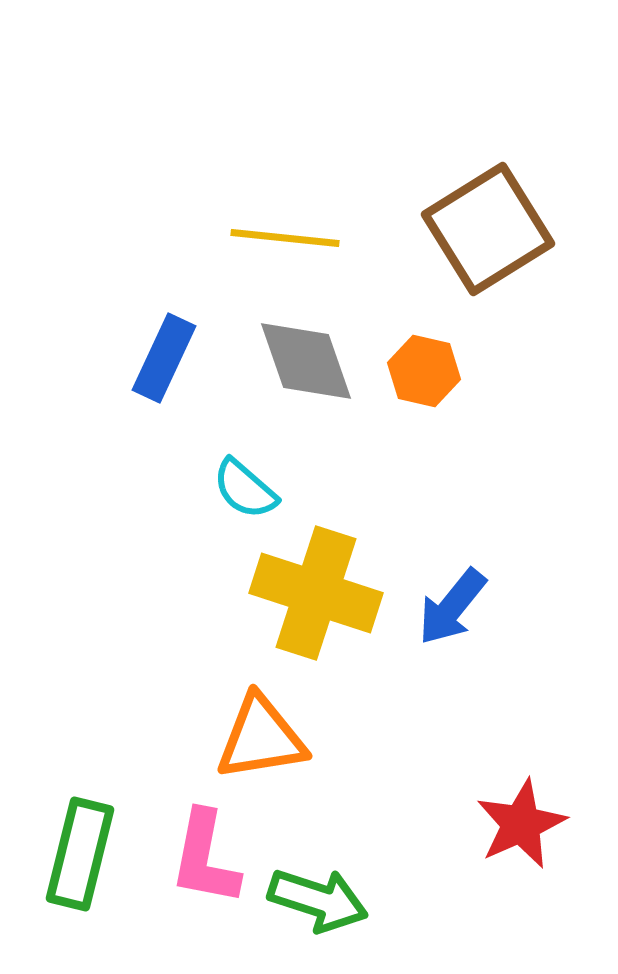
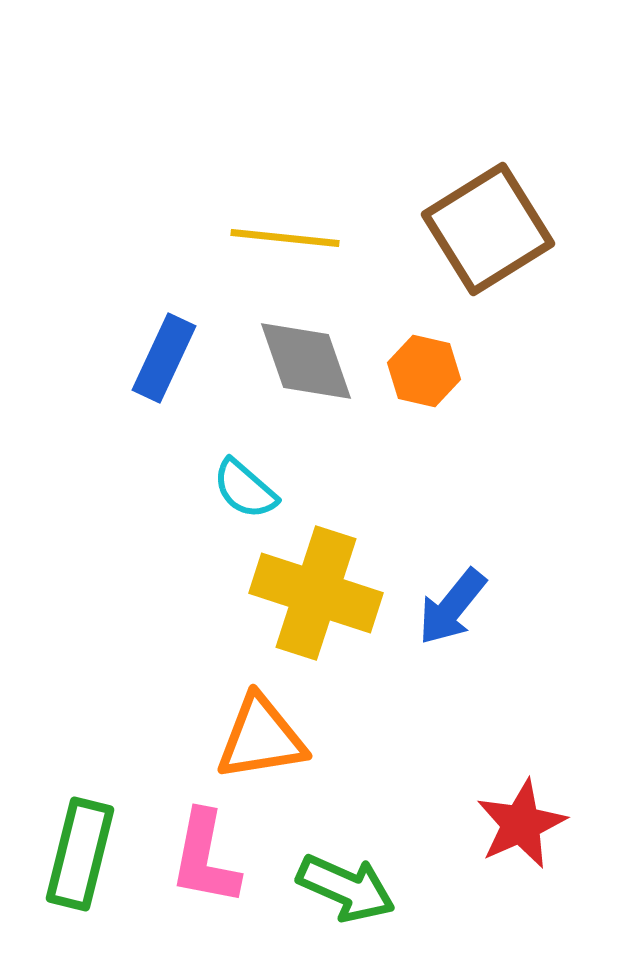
green arrow: moved 28 px right, 12 px up; rotated 6 degrees clockwise
